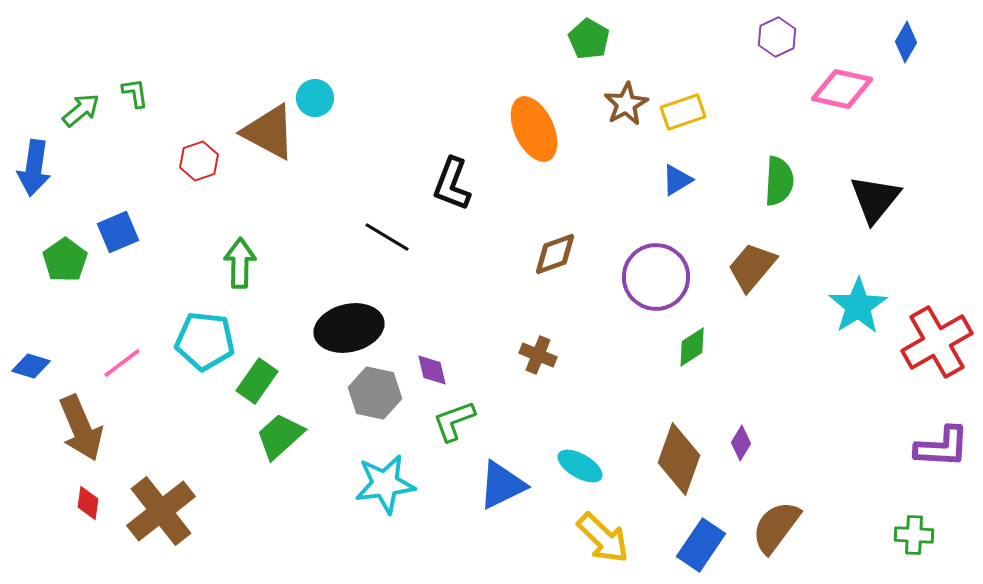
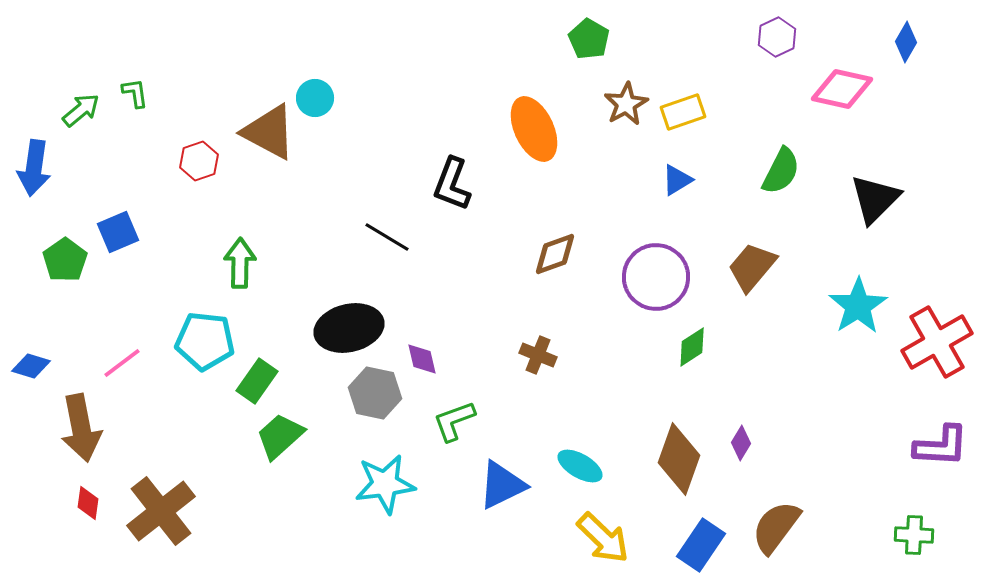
green semicircle at (779, 181): moved 2 px right, 10 px up; rotated 24 degrees clockwise
black triangle at (875, 199): rotated 6 degrees clockwise
purple diamond at (432, 370): moved 10 px left, 11 px up
brown arrow at (81, 428): rotated 12 degrees clockwise
purple L-shape at (942, 447): moved 1 px left, 1 px up
